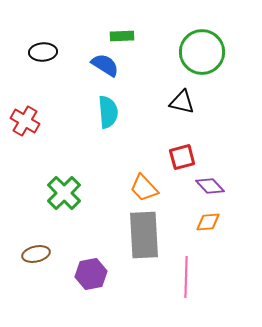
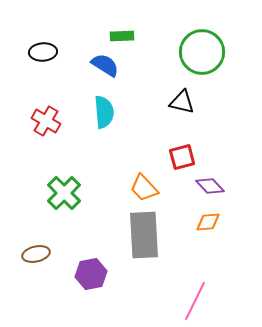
cyan semicircle: moved 4 px left
red cross: moved 21 px right
pink line: moved 9 px right, 24 px down; rotated 24 degrees clockwise
